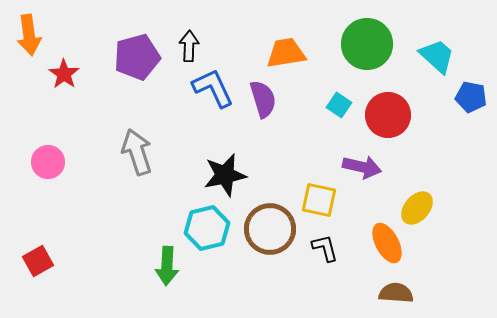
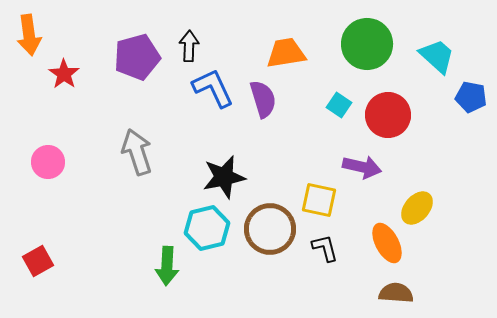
black star: moved 1 px left, 2 px down
